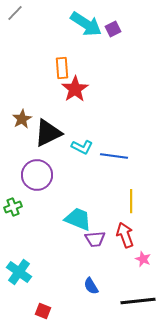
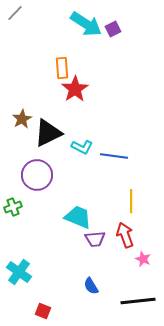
cyan trapezoid: moved 2 px up
